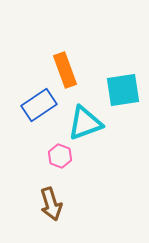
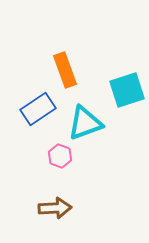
cyan square: moved 4 px right; rotated 9 degrees counterclockwise
blue rectangle: moved 1 px left, 4 px down
brown arrow: moved 4 px right, 4 px down; rotated 76 degrees counterclockwise
